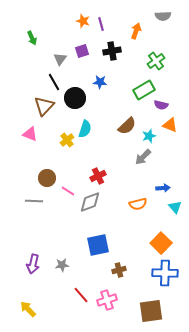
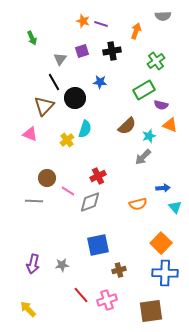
purple line: rotated 56 degrees counterclockwise
